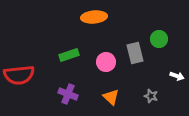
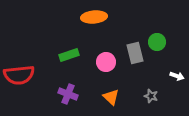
green circle: moved 2 px left, 3 px down
